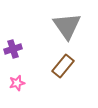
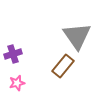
gray triangle: moved 10 px right, 10 px down
purple cross: moved 5 px down
